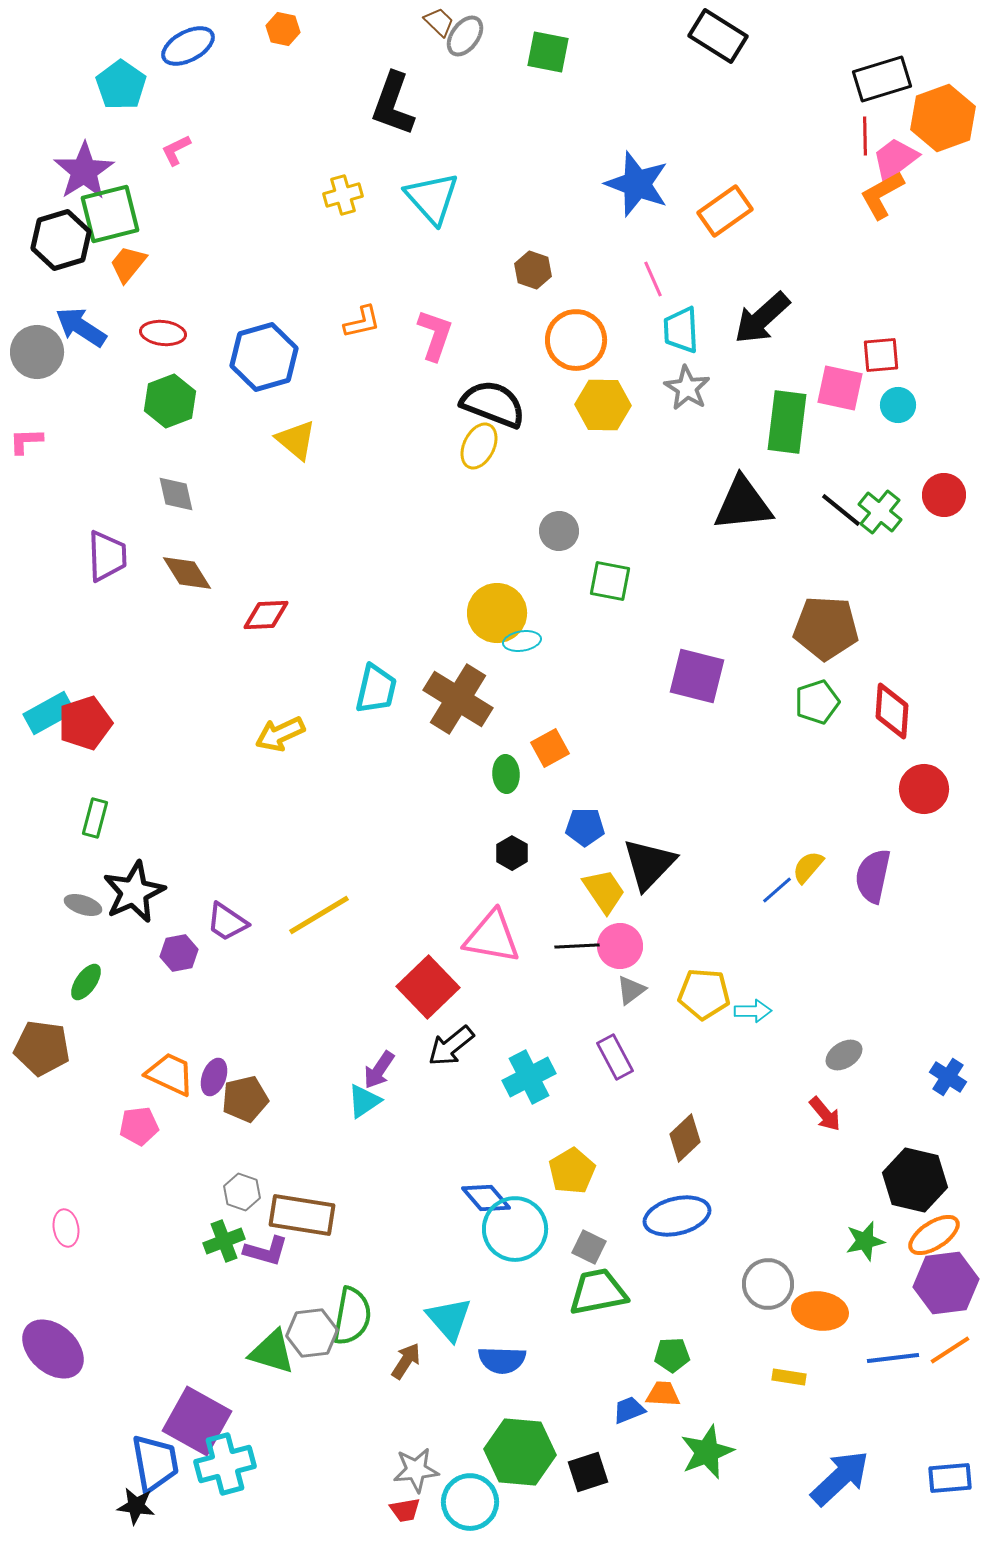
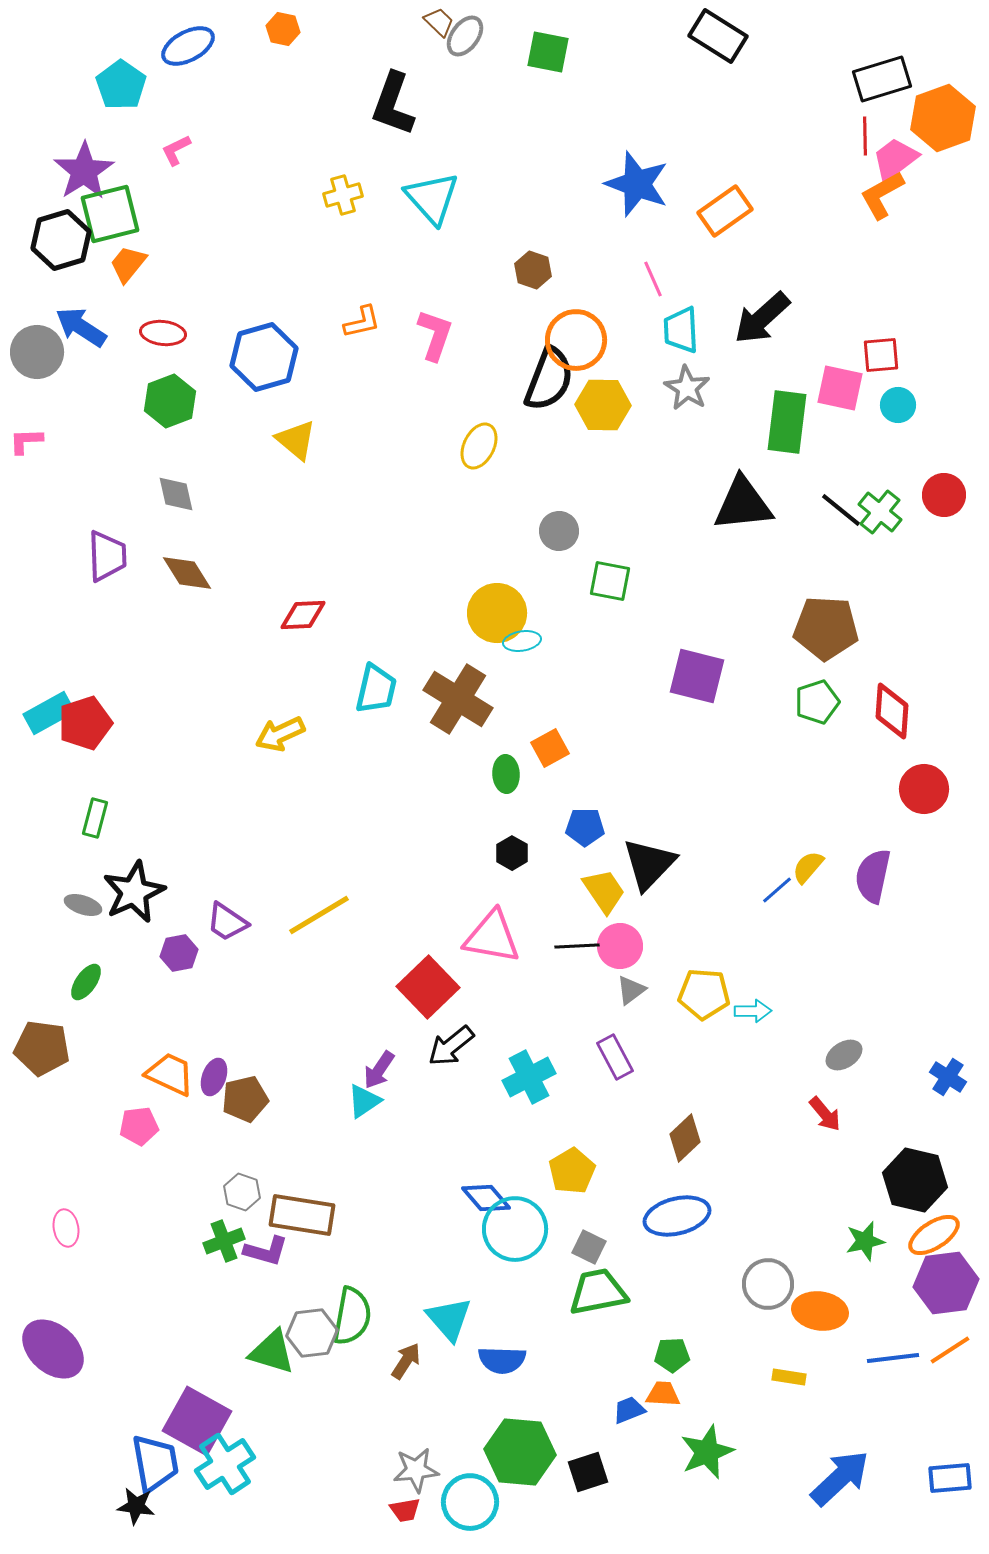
black semicircle at (493, 404): moved 56 px right, 25 px up; rotated 90 degrees clockwise
red diamond at (266, 615): moved 37 px right
cyan cross at (225, 1464): rotated 18 degrees counterclockwise
